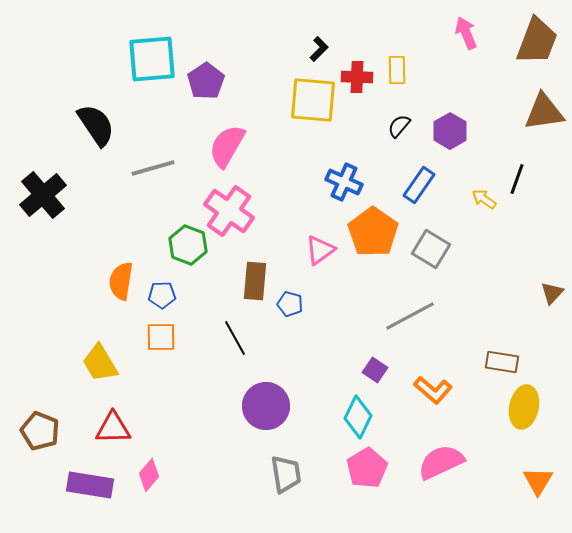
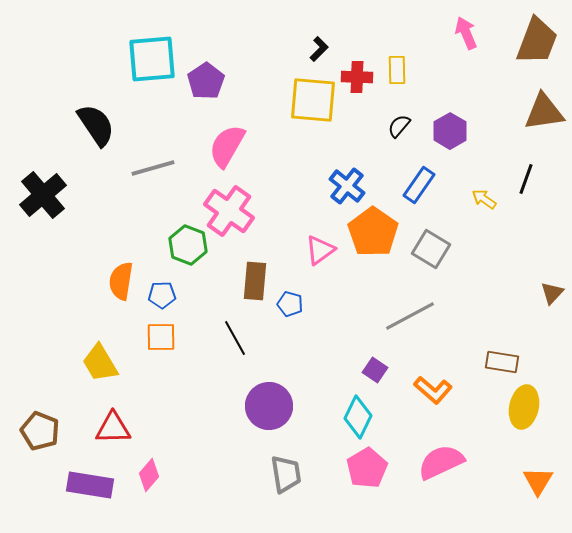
black line at (517, 179): moved 9 px right
blue cross at (344, 182): moved 3 px right, 4 px down; rotated 15 degrees clockwise
purple circle at (266, 406): moved 3 px right
